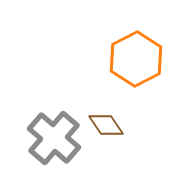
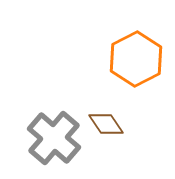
brown diamond: moved 1 px up
